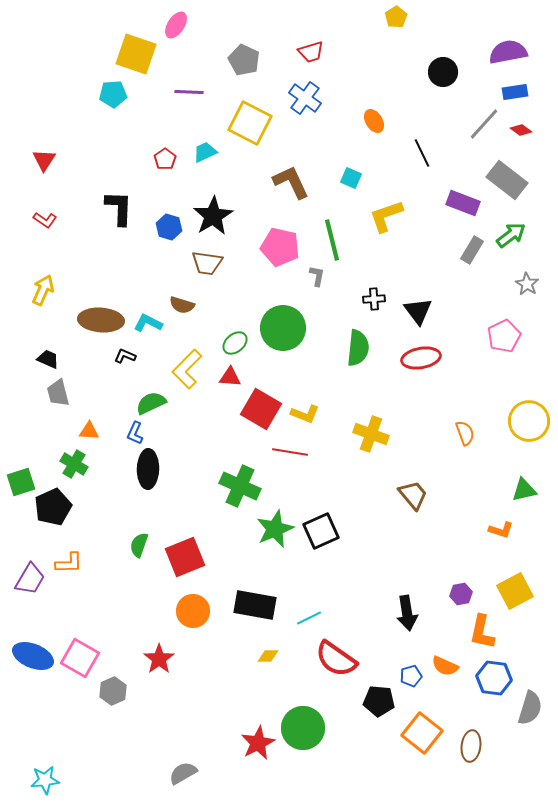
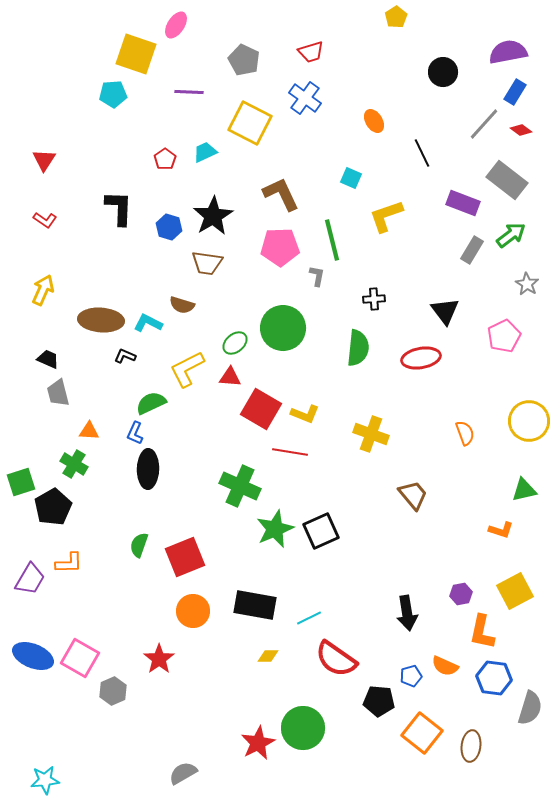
blue rectangle at (515, 92): rotated 50 degrees counterclockwise
brown L-shape at (291, 182): moved 10 px left, 12 px down
pink pentagon at (280, 247): rotated 15 degrees counterclockwise
black triangle at (418, 311): moved 27 px right
yellow L-shape at (187, 369): rotated 18 degrees clockwise
black pentagon at (53, 507): rotated 6 degrees counterclockwise
